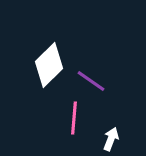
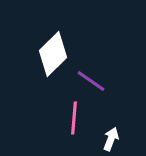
white diamond: moved 4 px right, 11 px up
